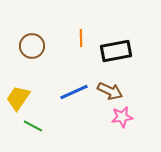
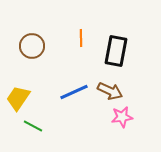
black rectangle: rotated 68 degrees counterclockwise
